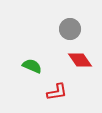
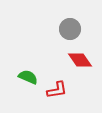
green semicircle: moved 4 px left, 11 px down
red L-shape: moved 2 px up
